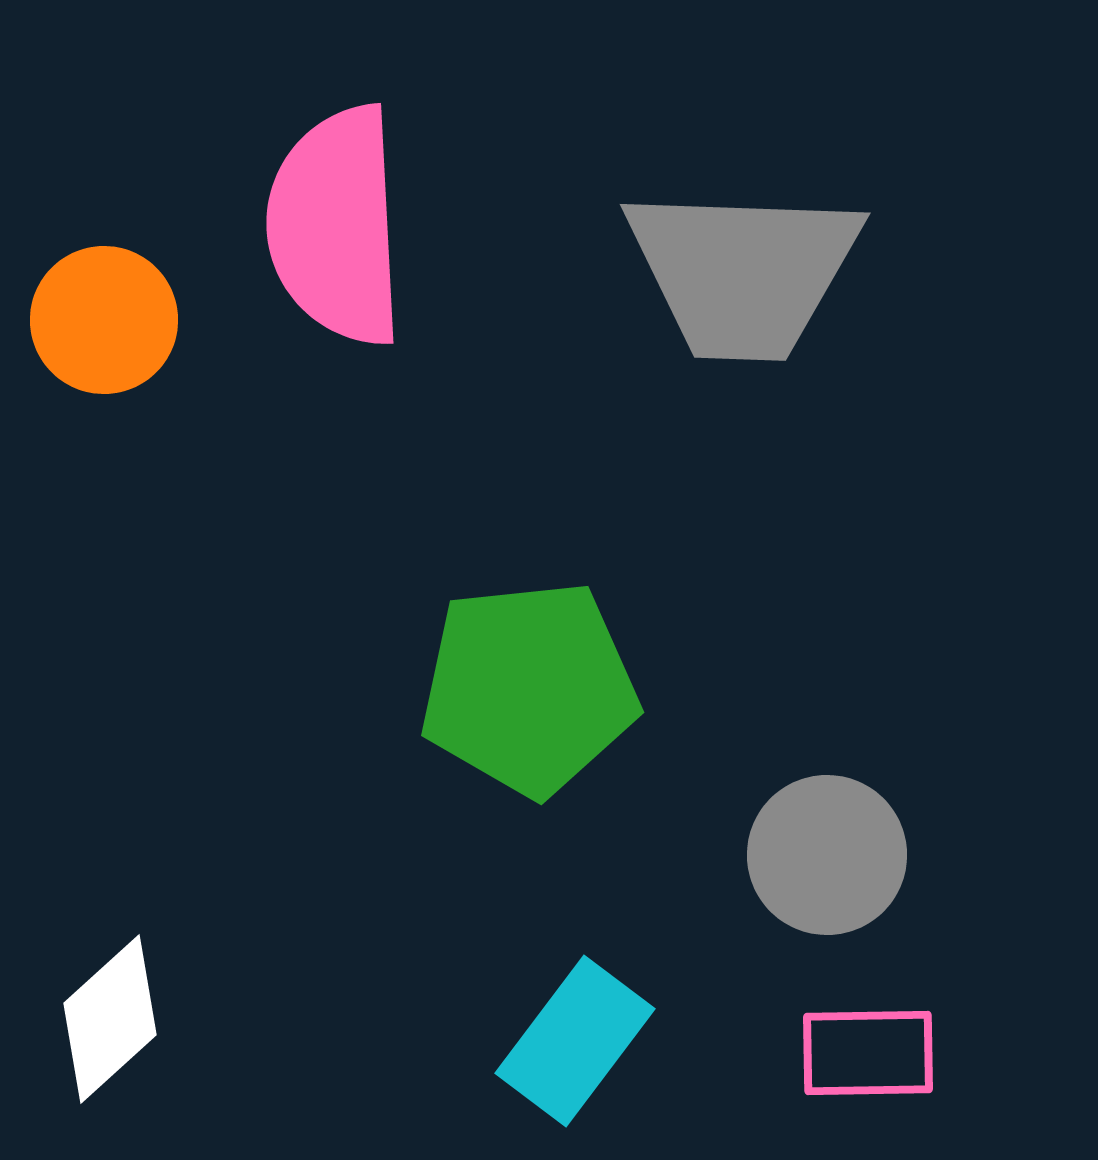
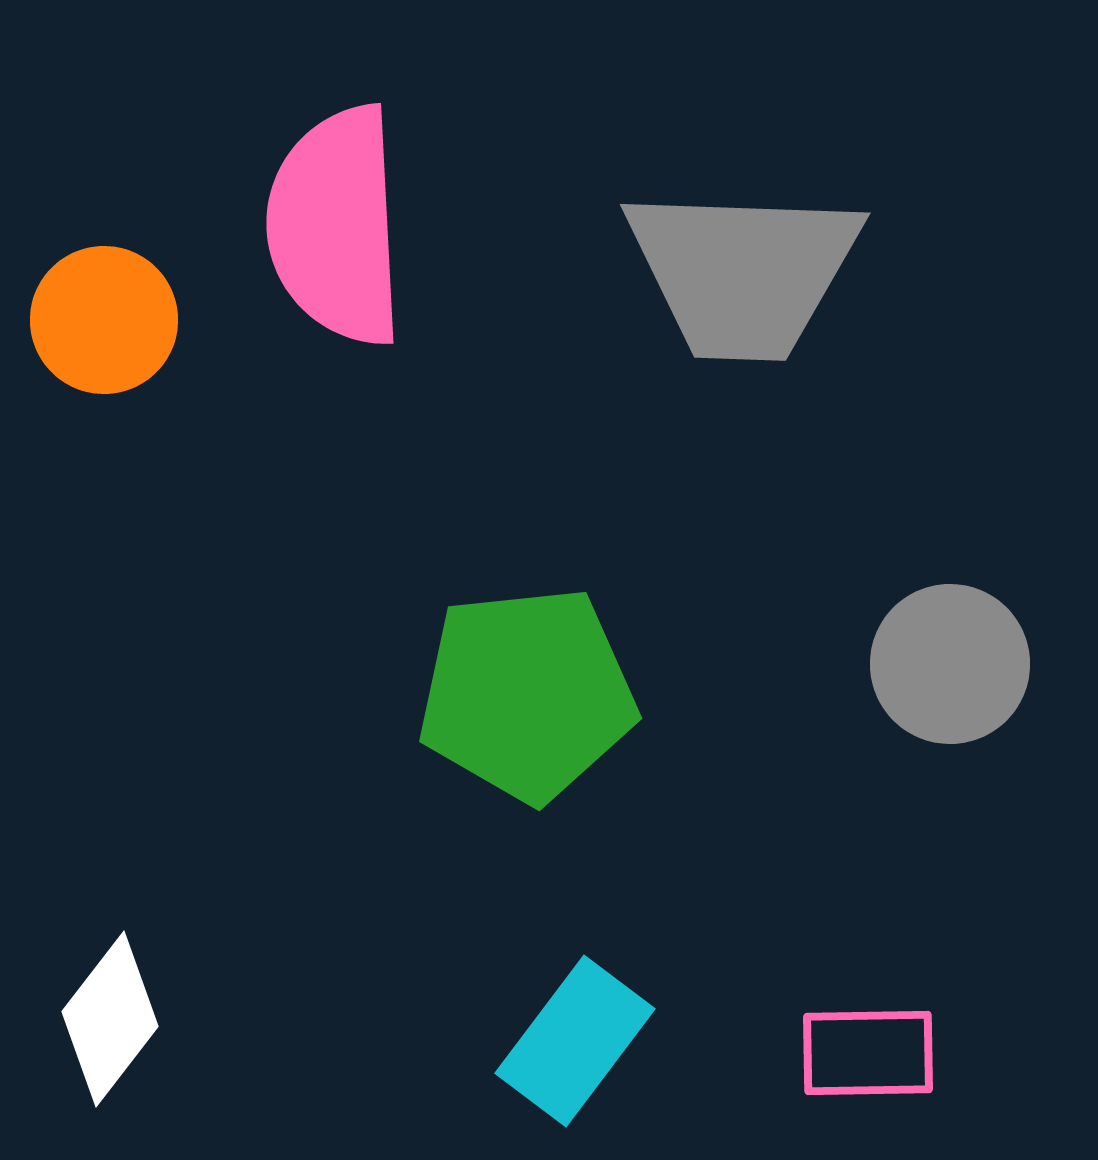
green pentagon: moved 2 px left, 6 px down
gray circle: moved 123 px right, 191 px up
white diamond: rotated 10 degrees counterclockwise
